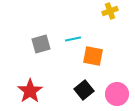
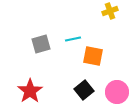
pink circle: moved 2 px up
